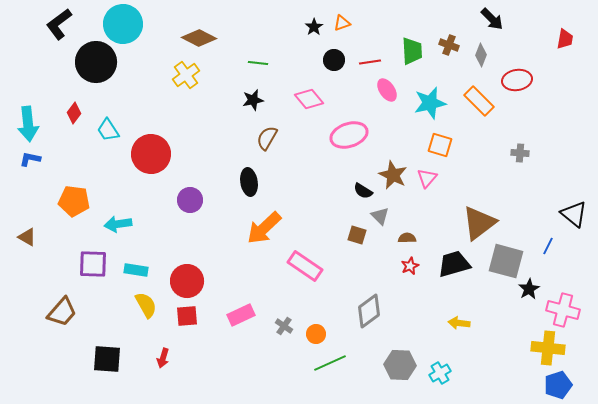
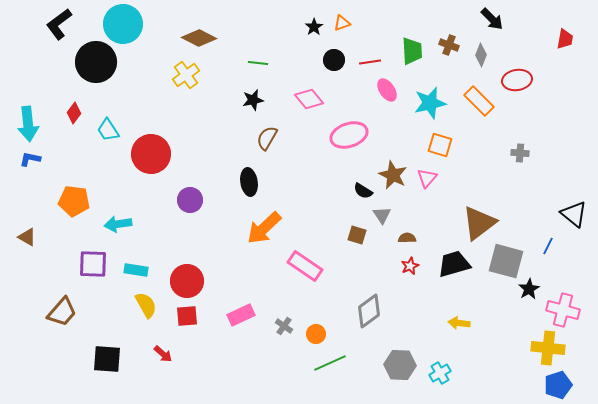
gray triangle at (380, 216): moved 2 px right, 1 px up; rotated 12 degrees clockwise
red arrow at (163, 358): moved 4 px up; rotated 66 degrees counterclockwise
